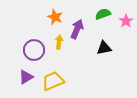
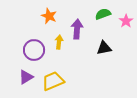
orange star: moved 6 px left, 1 px up
purple arrow: rotated 18 degrees counterclockwise
